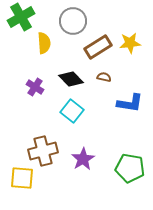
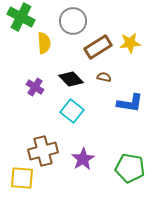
green cross: rotated 32 degrees counterclockwise
